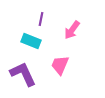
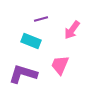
purple line: rotated 64 degrees clockwise
purple L-shape: rotated 48 degrees counterclockwise
